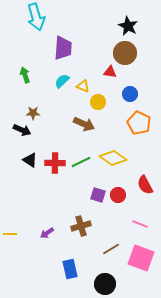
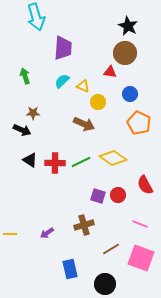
green arrow: moved 1 px down
purple square: moved 1 px down
brown cross: moved 3 px right, 1 px up
